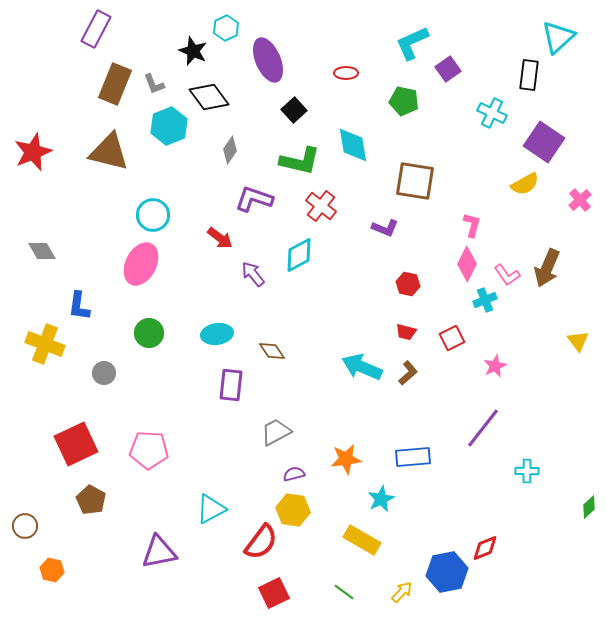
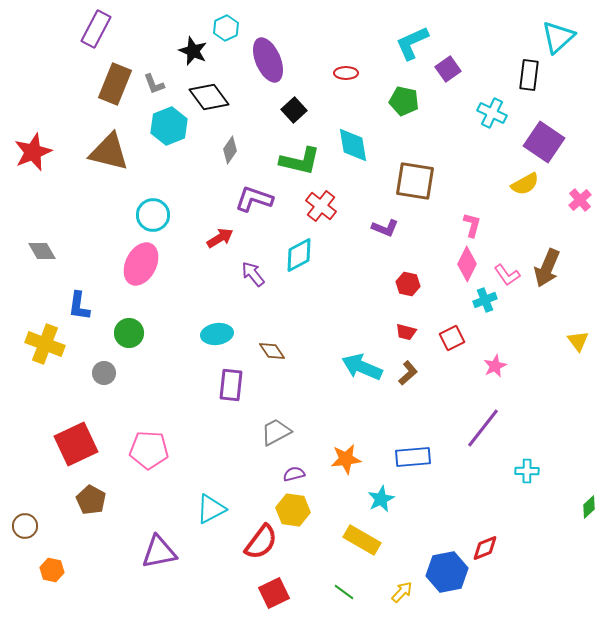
red arrow at (220, 238): rotated 68 degrees counterclockwise
green circle at (149, 333): moved 20 px left
